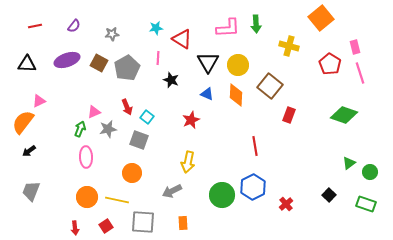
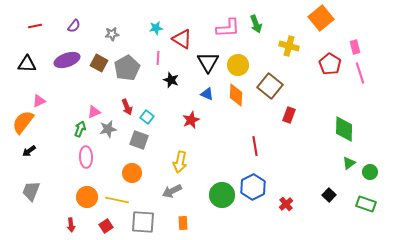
green arrow at (256, 24): rotated 18 degrees counterclockwise
green diamond at (344, 115): moved 14 px down; rotated 72 degrees clockwise
yellow arrow at (188, 162): moved 8 px left
red arrow at (75, 228): moved 4 px left, 3 px up
